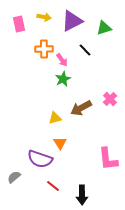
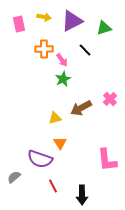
pink L-shape: moved 1 px left, 1 px down
red line: rotated 24 degrees clockwise
